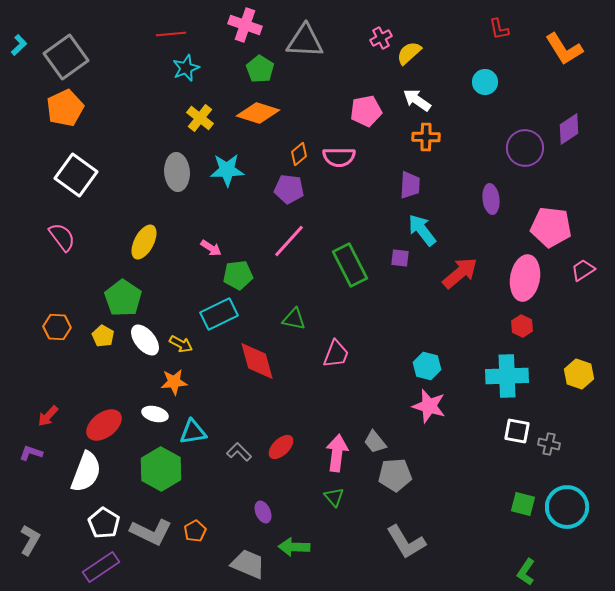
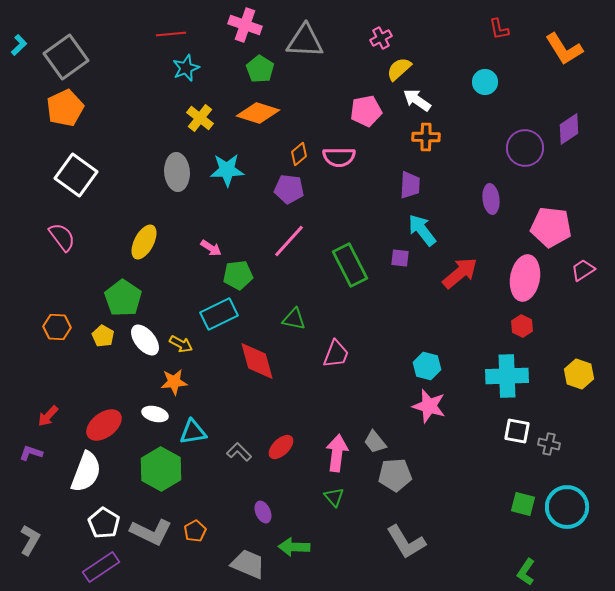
yellow semicircle at (409, 53): moved 10 px left, 16 px down
